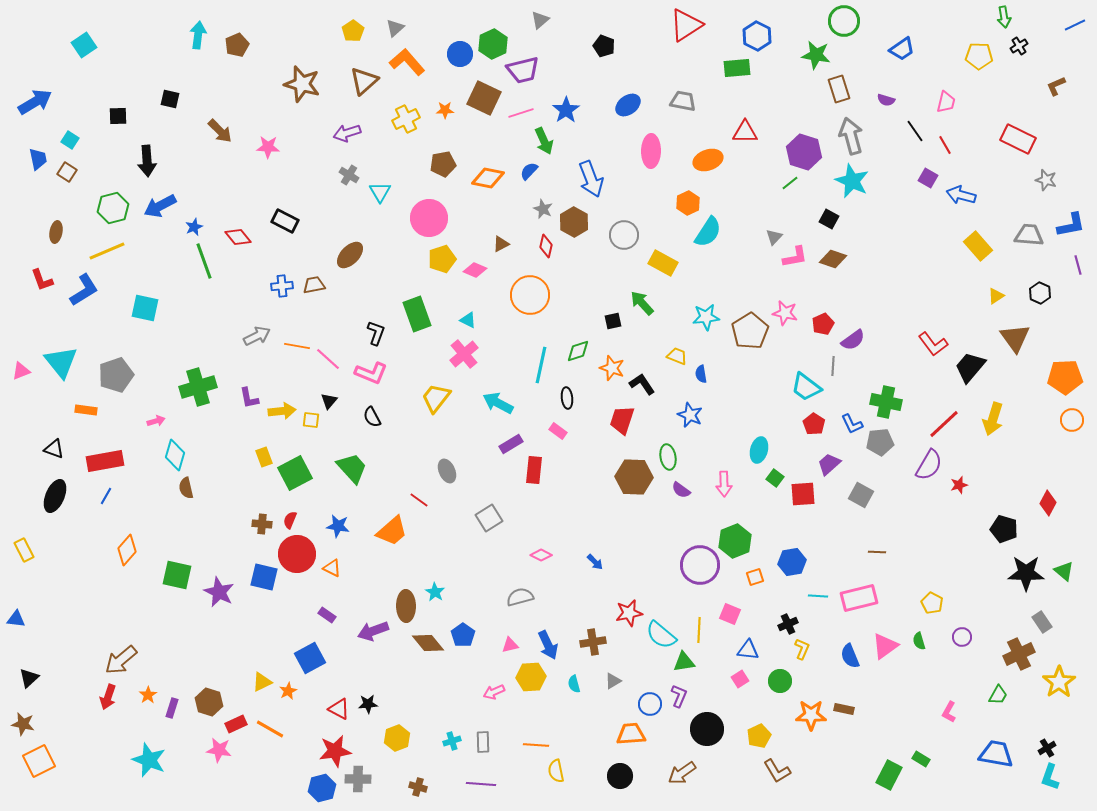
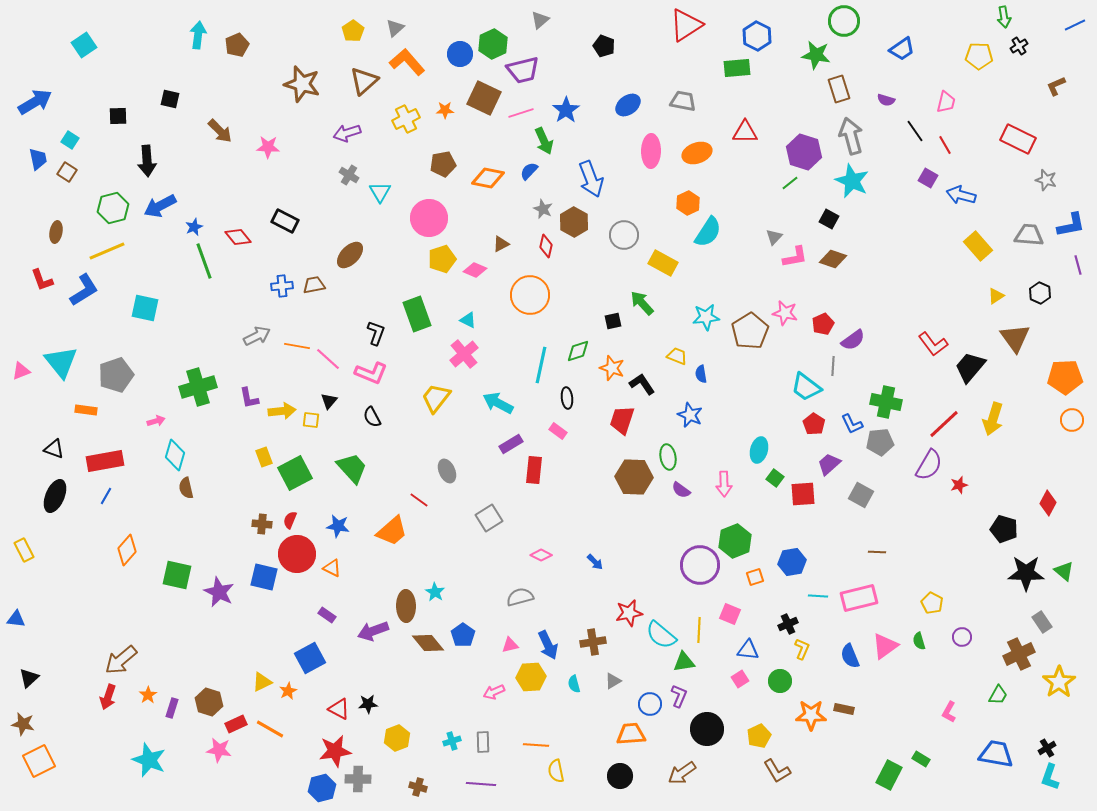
orange ellipse at (708, 160): moved 11 px left, 7 px up
